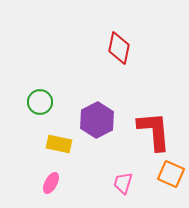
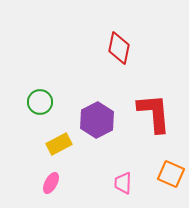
red L-shape: moved 18 px up
yellow rectangle: rotated 40 degrees counterclockwise
pink trapezoid: rotated 15 degrees counterclockwise
